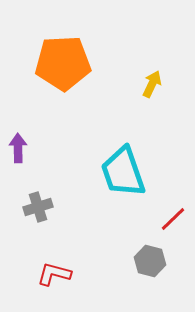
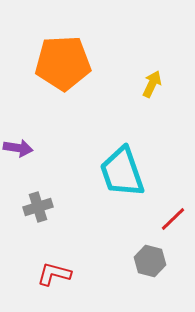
purple arrow: rotated 100 degrees clockwise
cyan trapezoid: moved 1 px left
